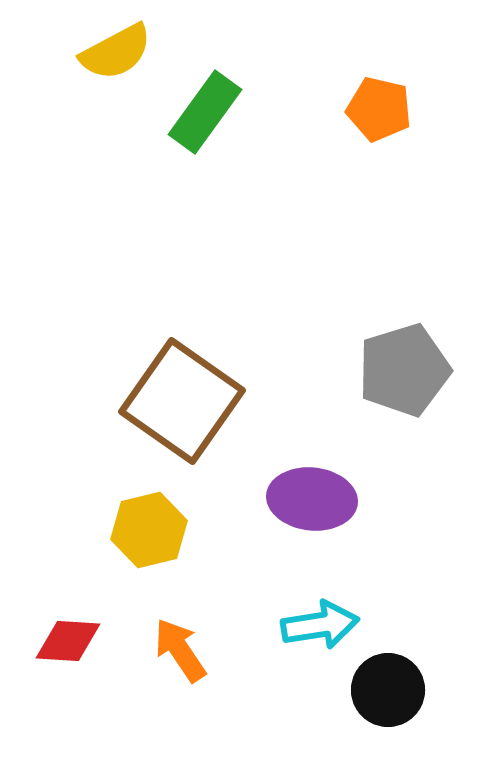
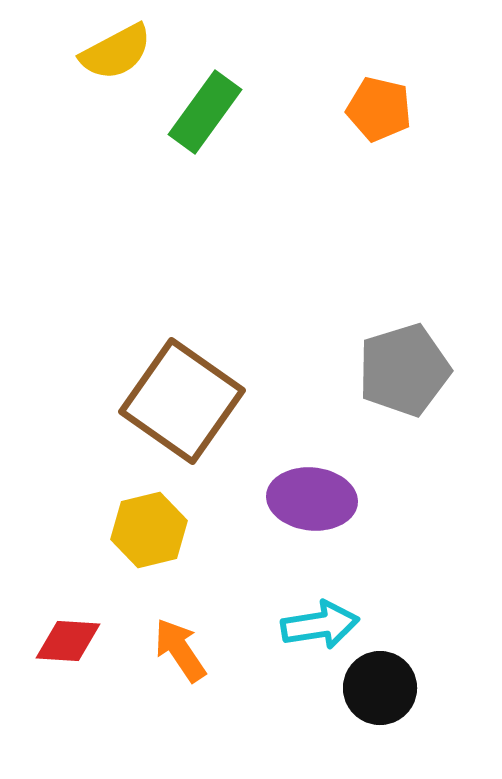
black circle: moved 8 px left, 2 px up
